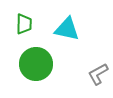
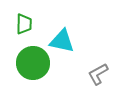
cyan triangle: moved 5 px left, 12 px down
green circle: moved 3 px left, 1 px up
